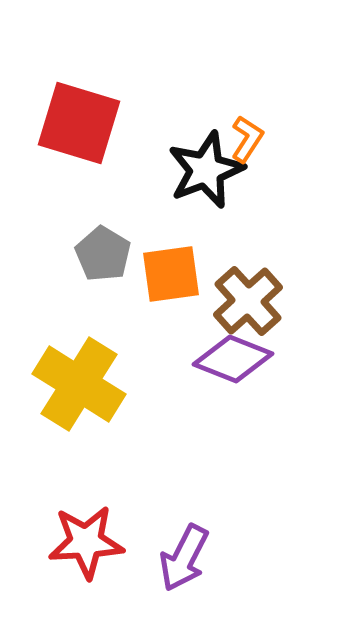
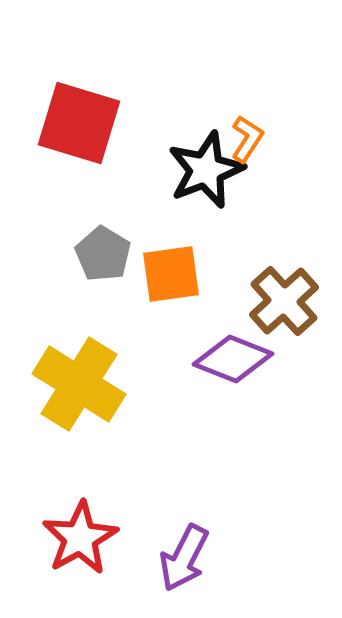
brown cross: moved 36 px right
red star: moved 6 px left, 4 px up; rotated 26 degrees counterclockwise
